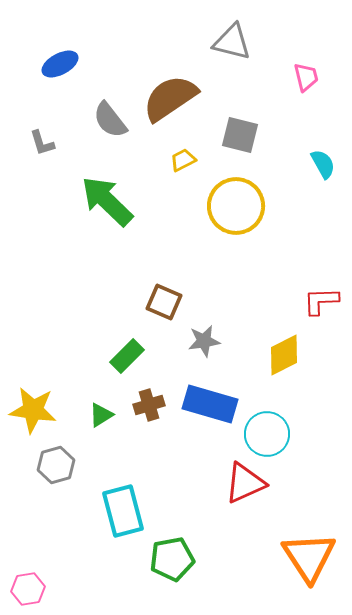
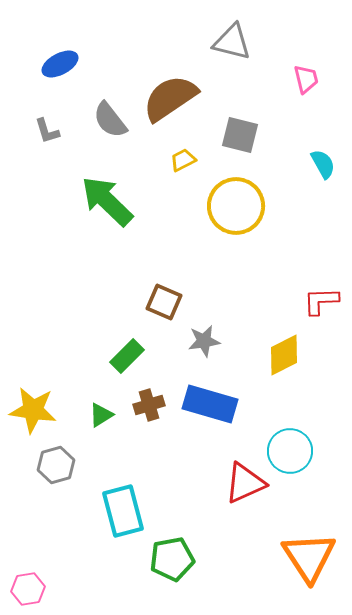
pink trapezoid: moved 2 px down
gray L-shape: moved 5 px right, 12 px up
cyan circle: moved 23 px right, 17 px down
